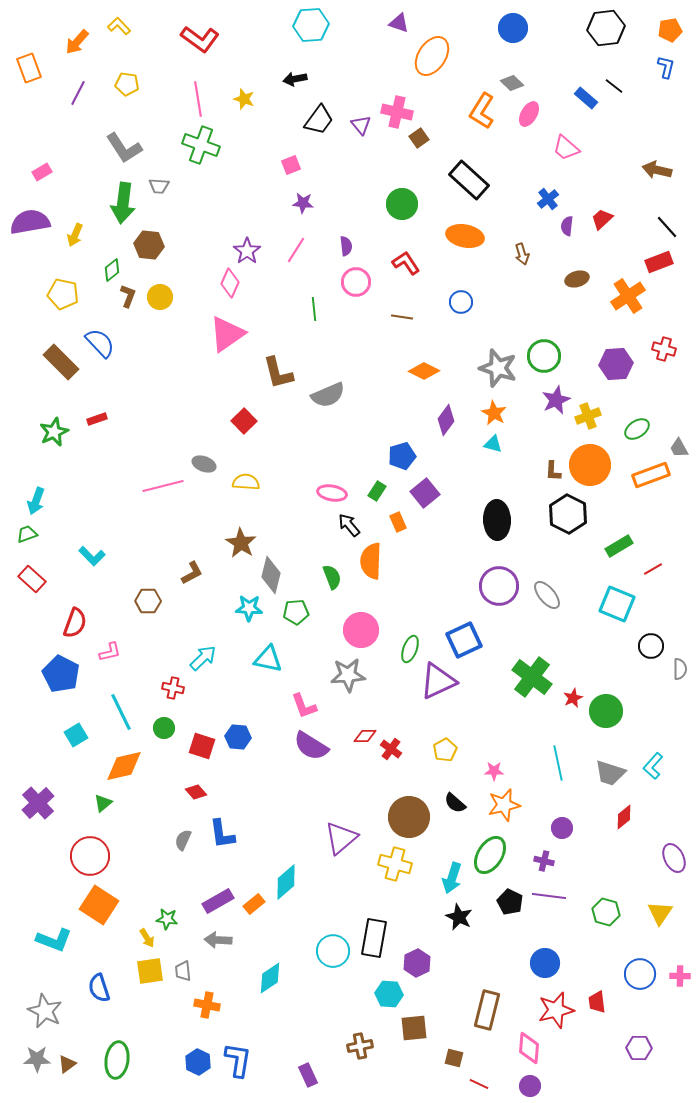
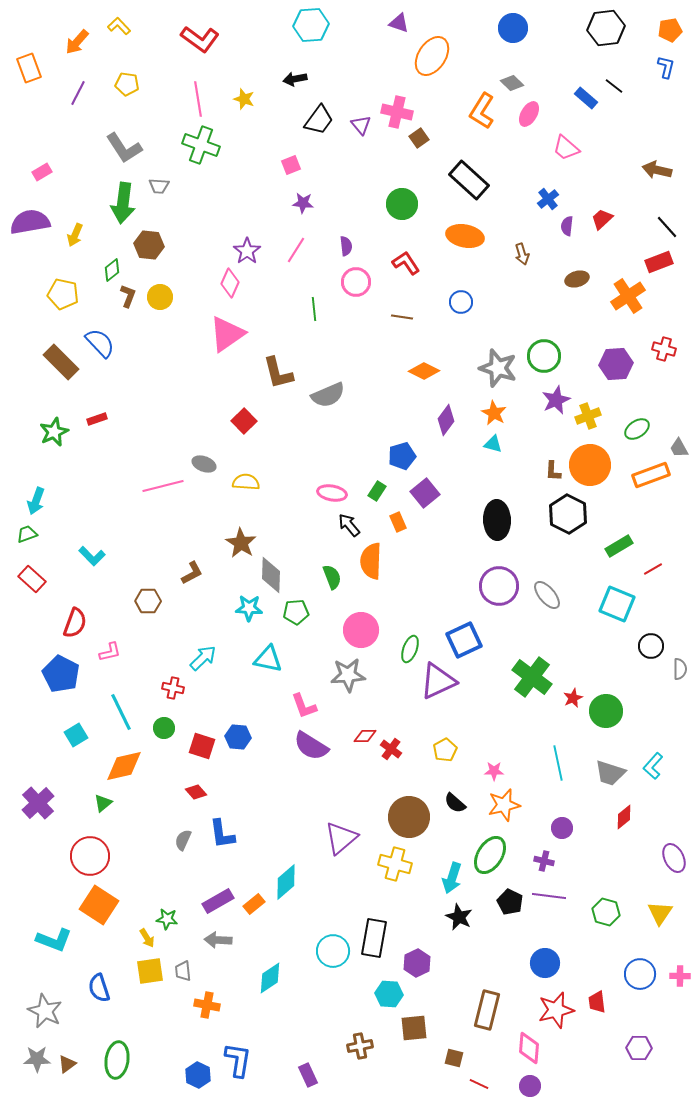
gray diamond at (271, 575): rotated 12 degrees counterclockwise
blue hexagon at (198, 1062): moved 13 px down
